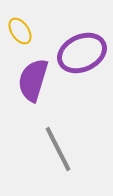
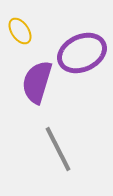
purple semicircle: moved 4 px right, 2 px down
